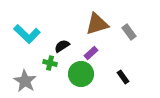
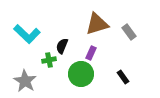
black semicircle: rotated 35 degrees counterclockwise
purple rectangle: rotated 24 degrees counterclockwise
green cross: moved 1 px left, 3 px up; rotated 24 degrees counterclockwise
